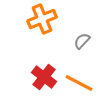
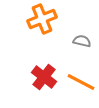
gray semicircle: rotated 60 degrees clockwise
orange line: moved 2 px right, 1 px up
